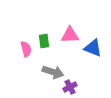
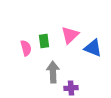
pink triangle: rotated 42 degrees counterclockwise
pink semicircle: moved 1 px up
gray arrow: rotated 110 degrees counterclockwise
purple cross: moved 1 px right, 1 px down; rotated 24 degrees clockwise
